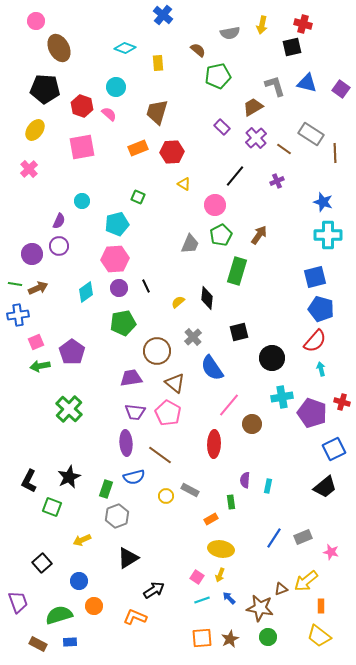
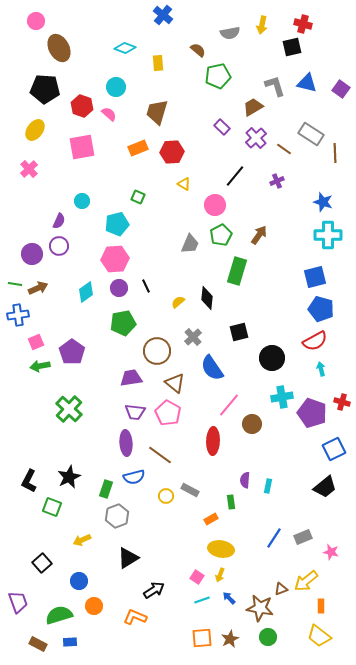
red semicircle at (315, 341): rotated 20 degrees clockwise
red ellipse at (214, 444): moved 1 px left, 3 px up
